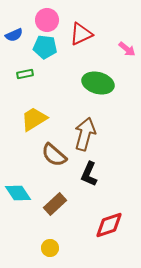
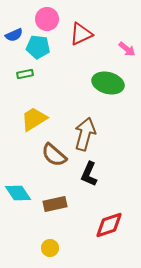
pink circle: moved 1 px up
cyan pentagon: moved 7 px left
green ellipse: moved 10 px right
brown rectangle: rotated 30 degrees clockwise
